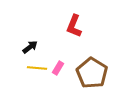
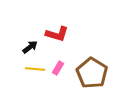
red L-shape: moved 17 px left, 8 px down; rotated 95 degrees counterclockwise
yellow line: moved 2 px left, 1 px down
